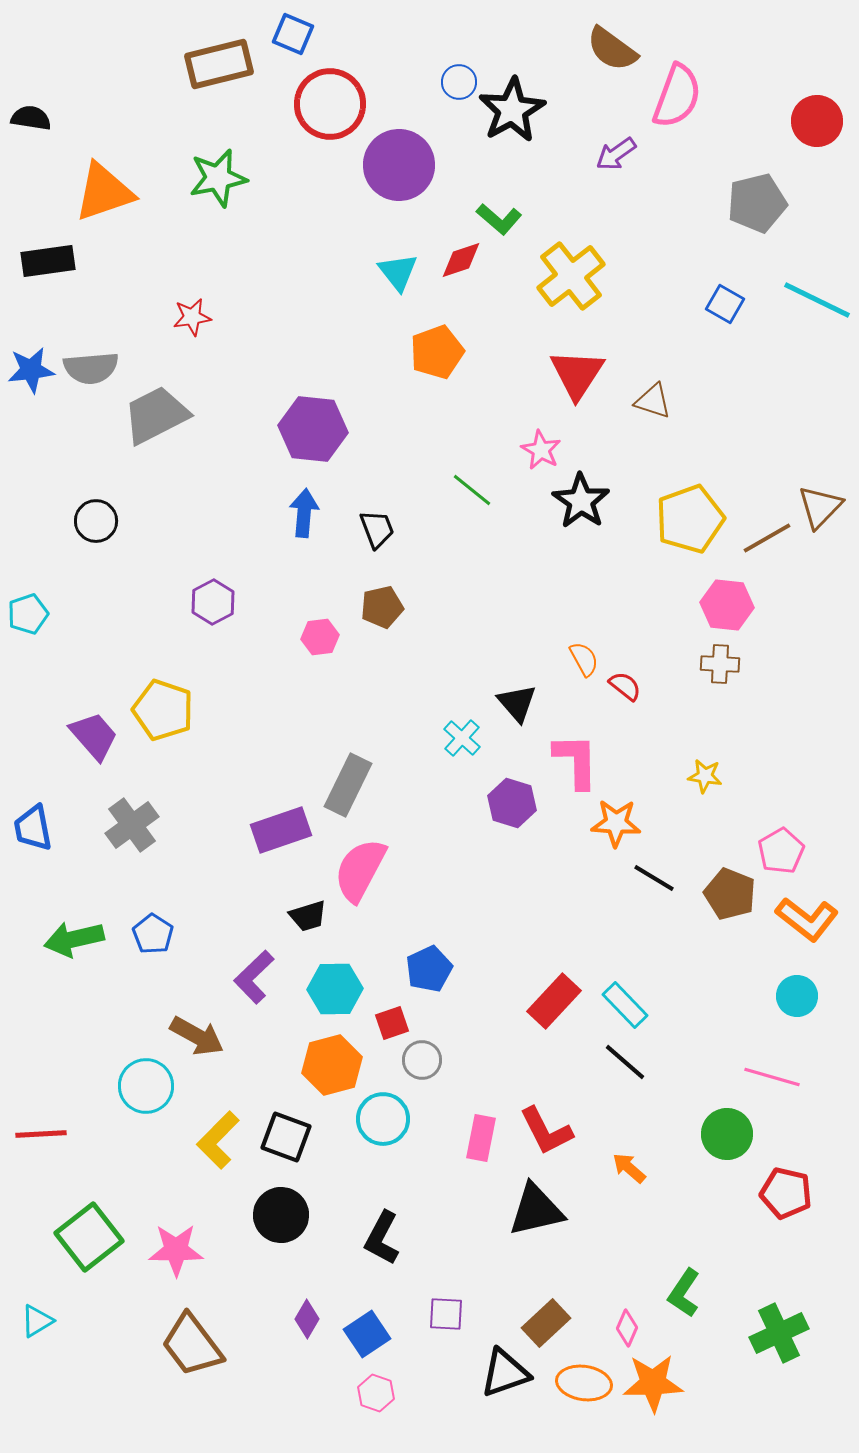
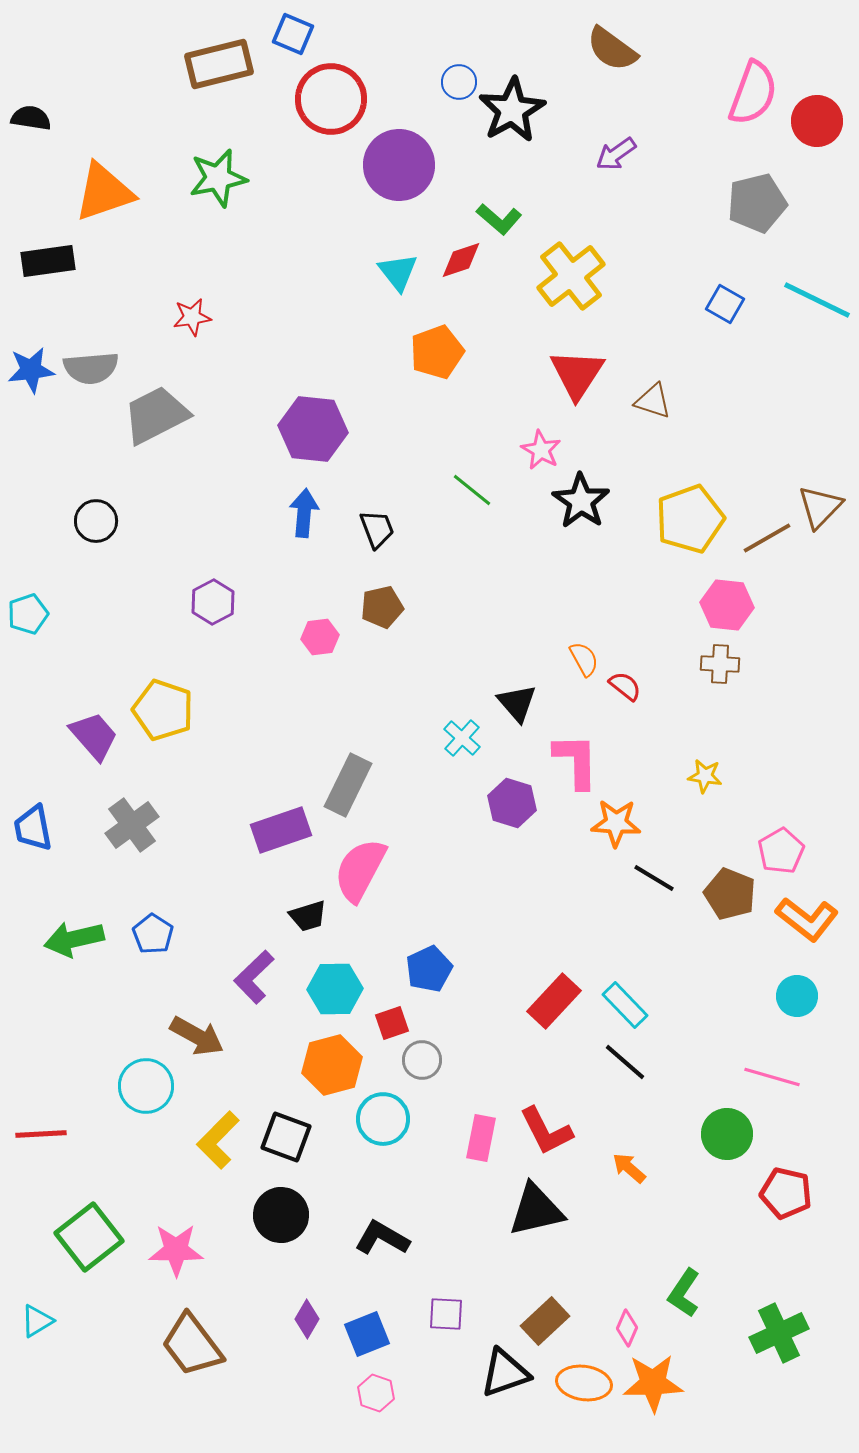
pink semicircle at (677, 96): moved 76 px right, 3 px up
red circle at (330, 104): moved 1 px right, 5 px up
black L-shape at (382, 1238): rotated 92 degrees clockwise
brown rectangle at (546, 1323): moved 1 px left, 2 px up
blue square at (367, 1334): rotated 12 degrees clockwise
